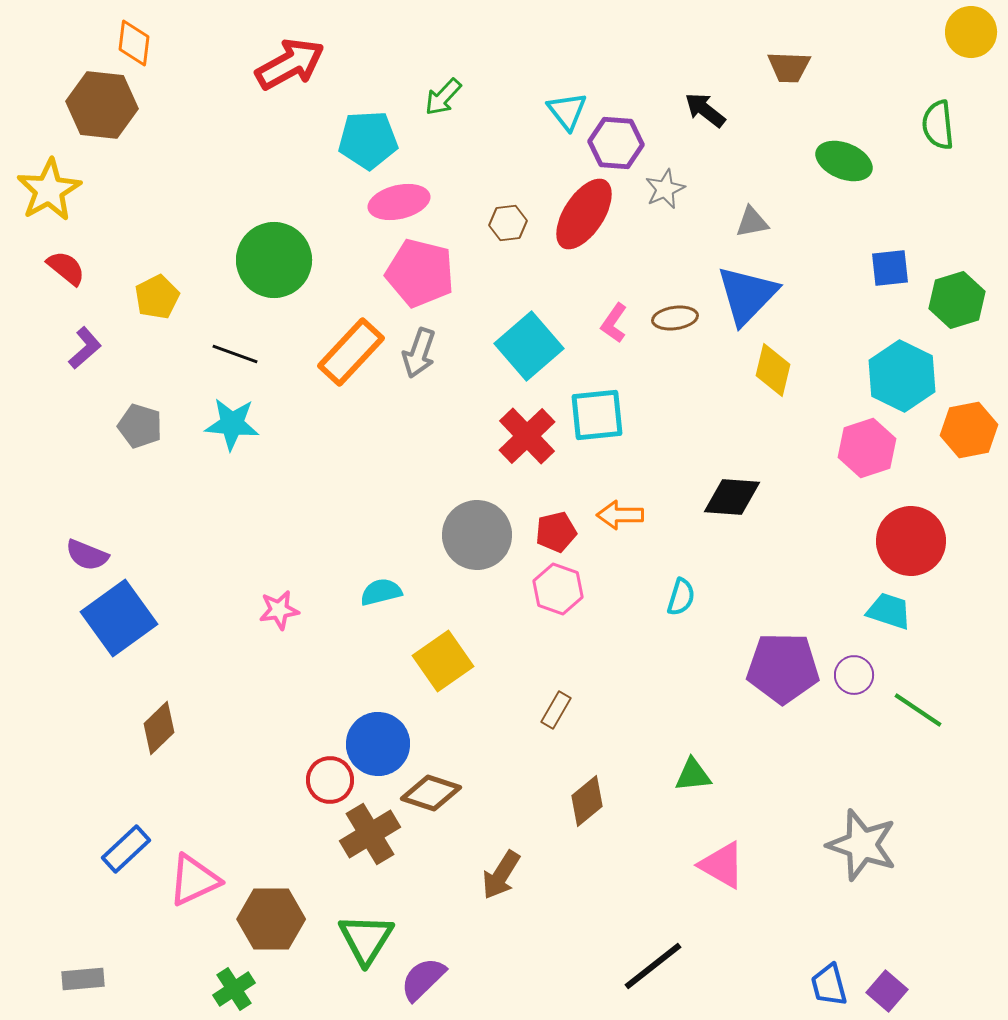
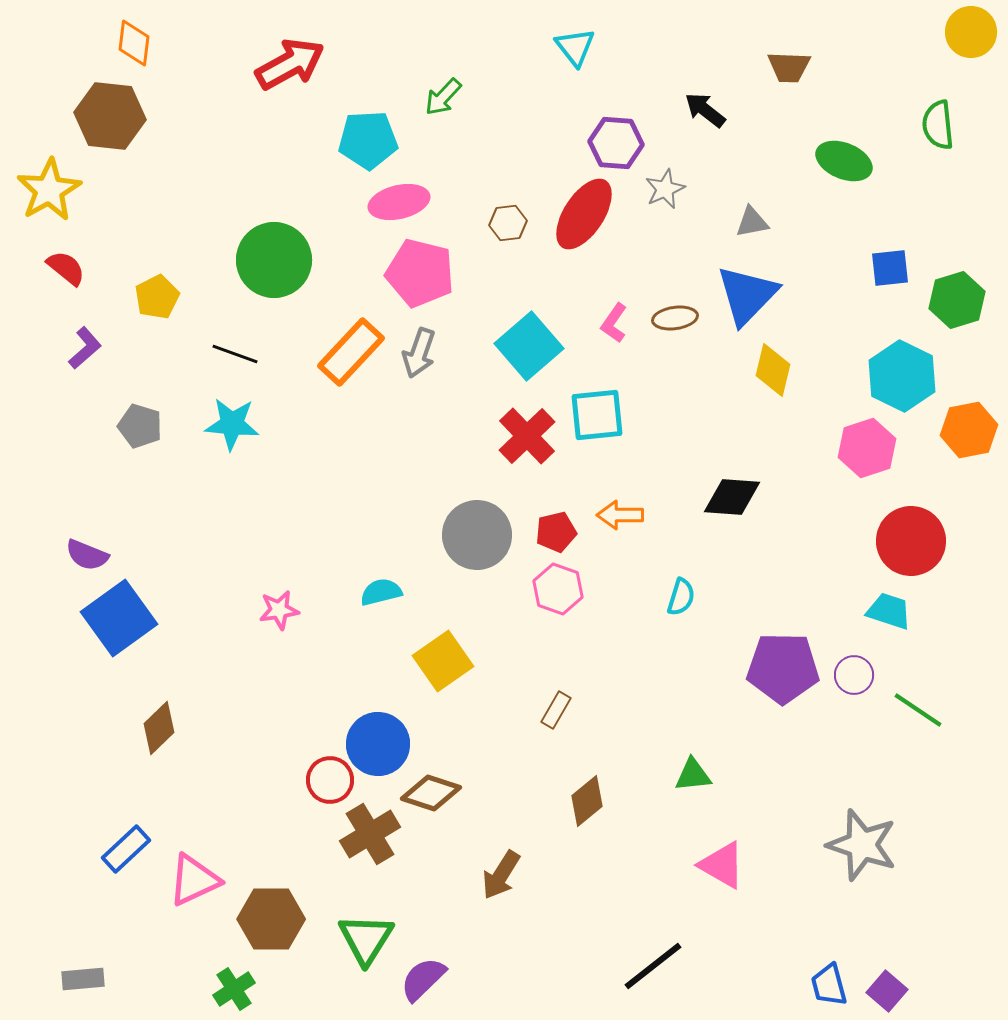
brown hexagon at (102, 105): moved 8 px right, 11 px down
cyan triangle at (567, 111): moved 8 px right, 64 px up
